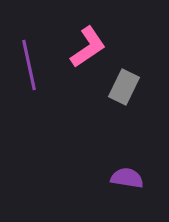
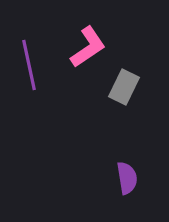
purple semicircle: rotated 72 degrees clockwise
